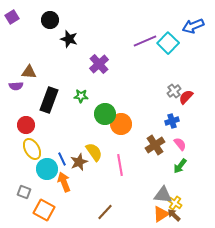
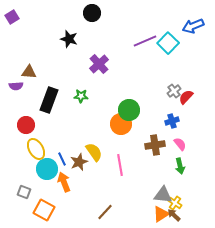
black circle: moved 42 px right, 7 px up
green circle: moved 24 px right, 4 px up
brown cross: rotated 24 degrees clockwise
yellow ellipse: moved 4 px right
green arrow: rotated 49 degrees counterclockwise
